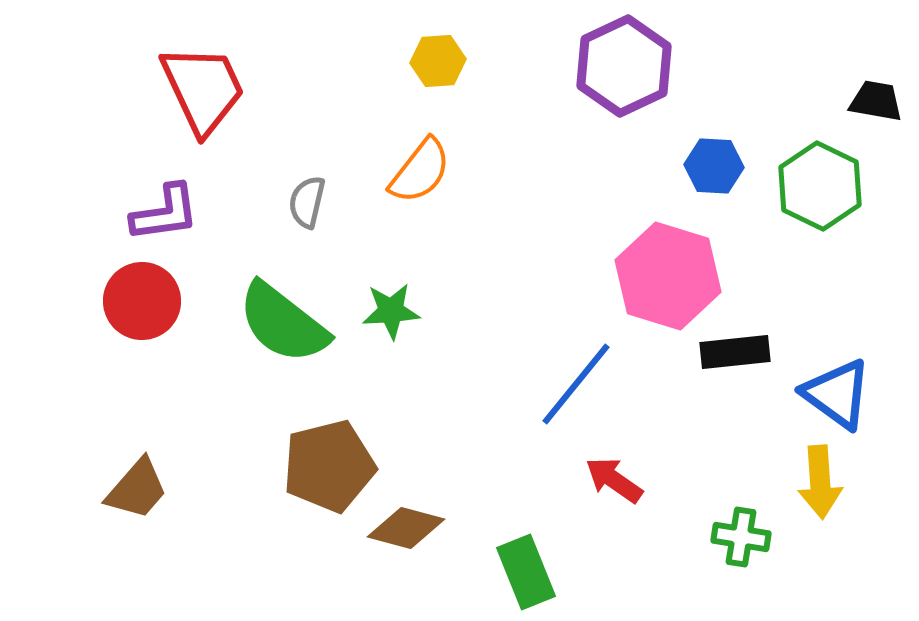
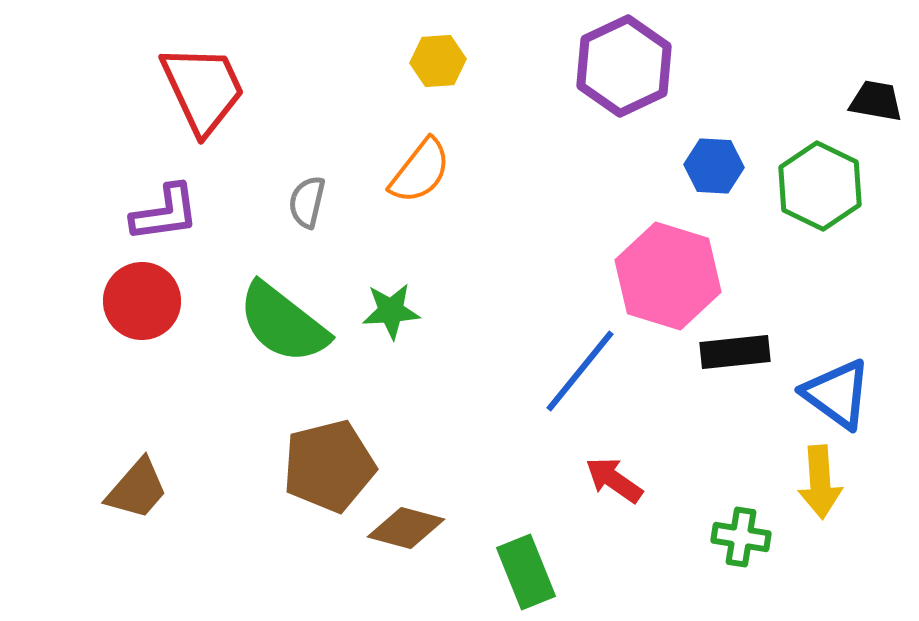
blue line: moved 4 px right, 13 px up
